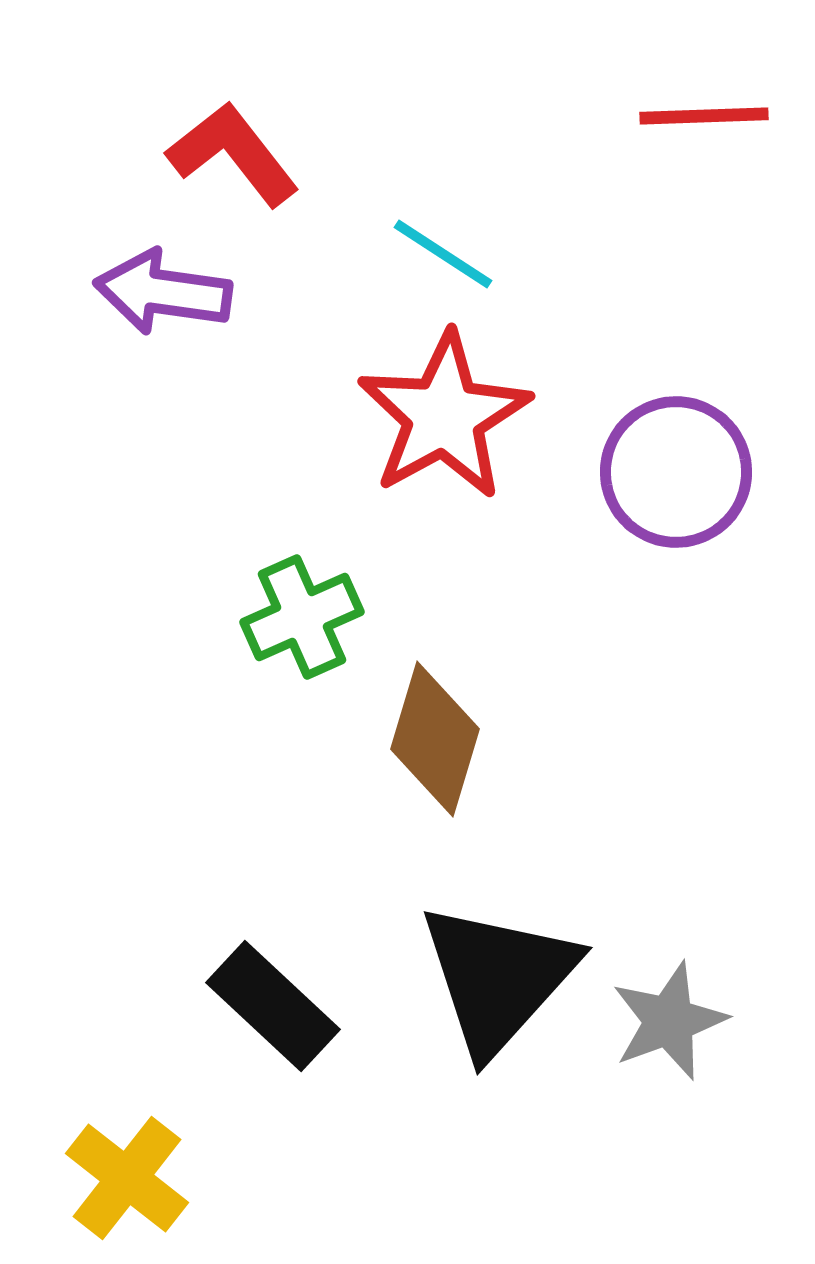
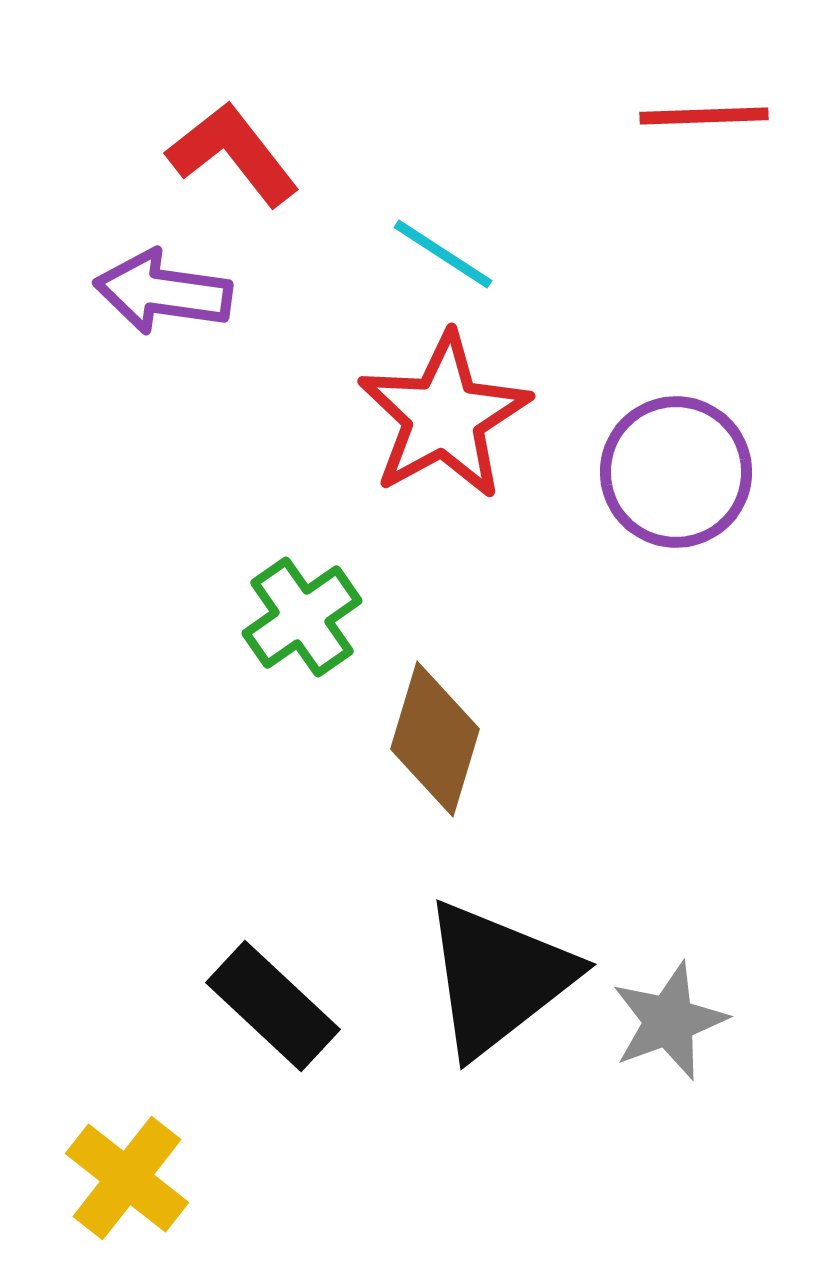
green cross: rotated 11 degrees counterclockwise
black triangle: rotated 10 degrees clockwise
